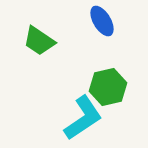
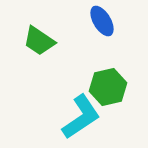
cyan L-shape: moved 2 px left, 1 px up
